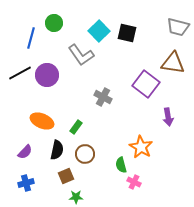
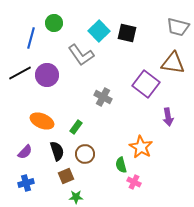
black semicircle: moved 1 px down; rotated 30 degrees counterclockwise
